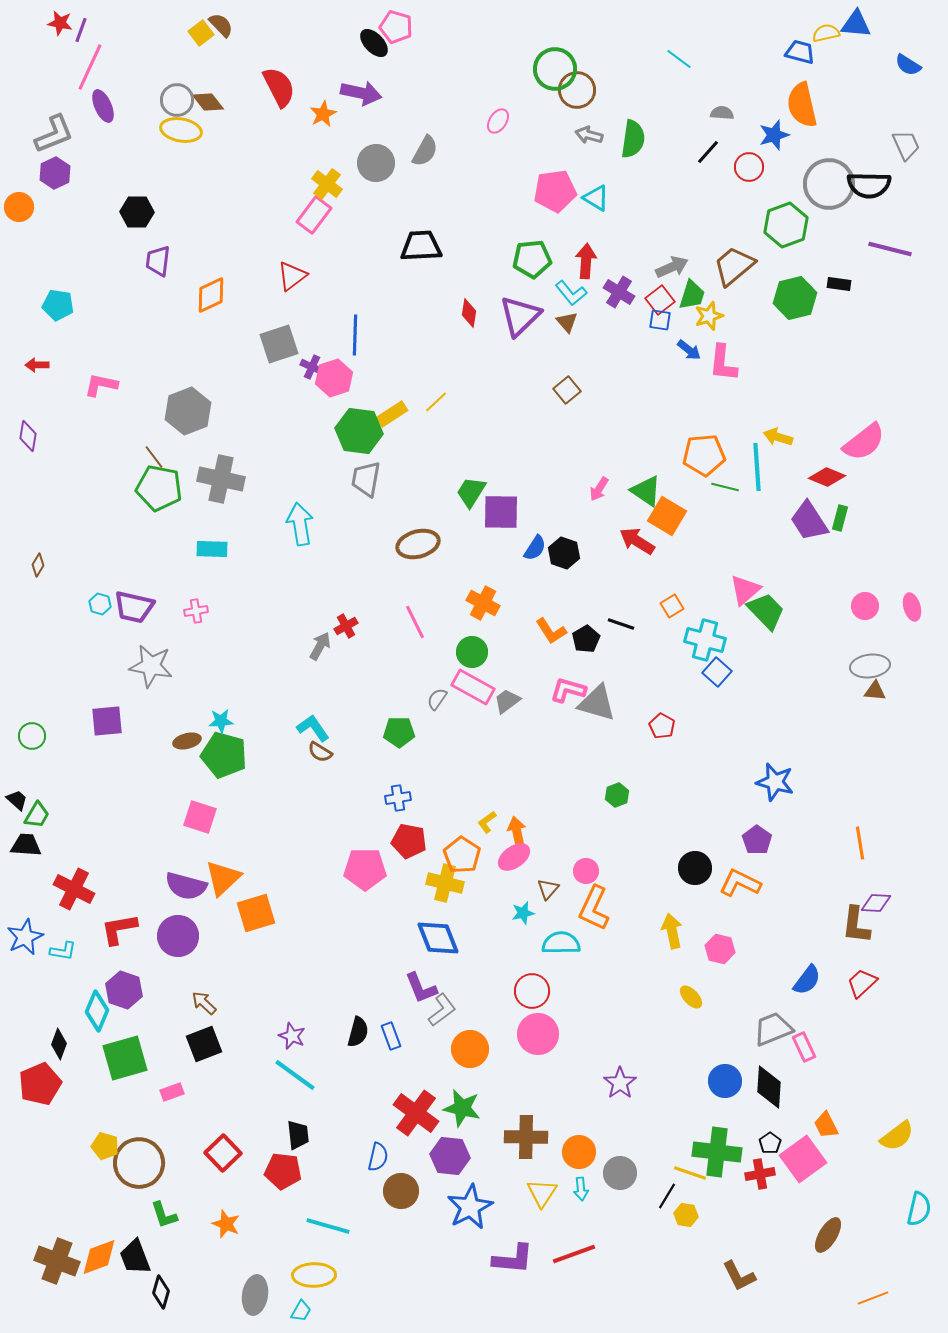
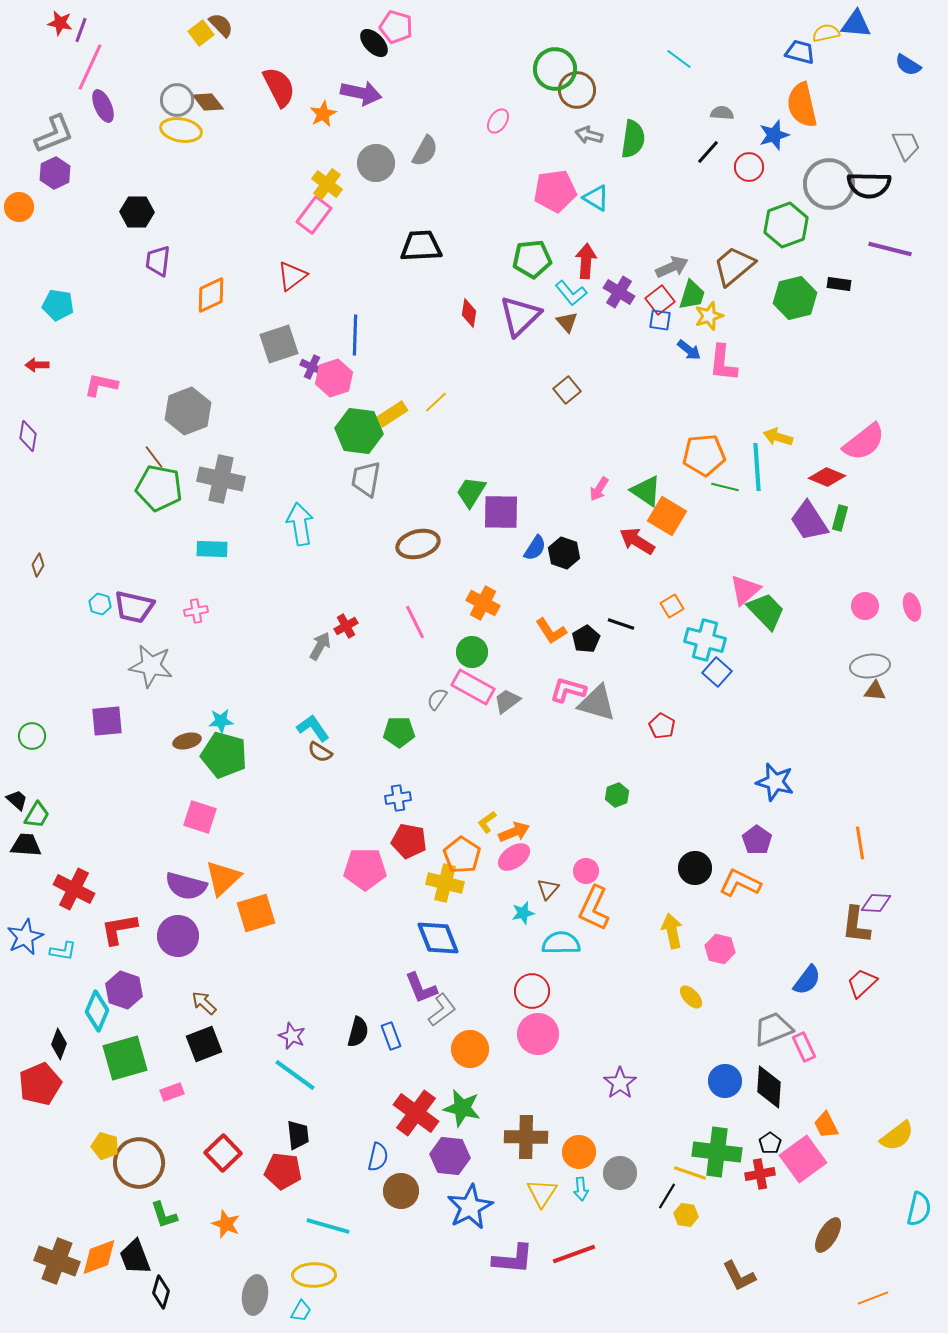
orange arrow at (517, 832): moved 3 px left; rotated 80 degrees clockwise
